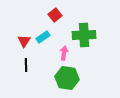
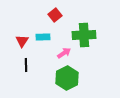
cyan rectangle: rotated 32 degrees clockwise
red triangle: moved 2 px left
pink arrow: rotated 48 degrees clockwise
green hexagon: rotated 25 degrees clockwise
